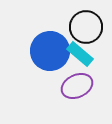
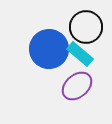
blue circle: moved 1 px left, 2 px up
purple ellipse: rotated 16 degrees counterclockwise
